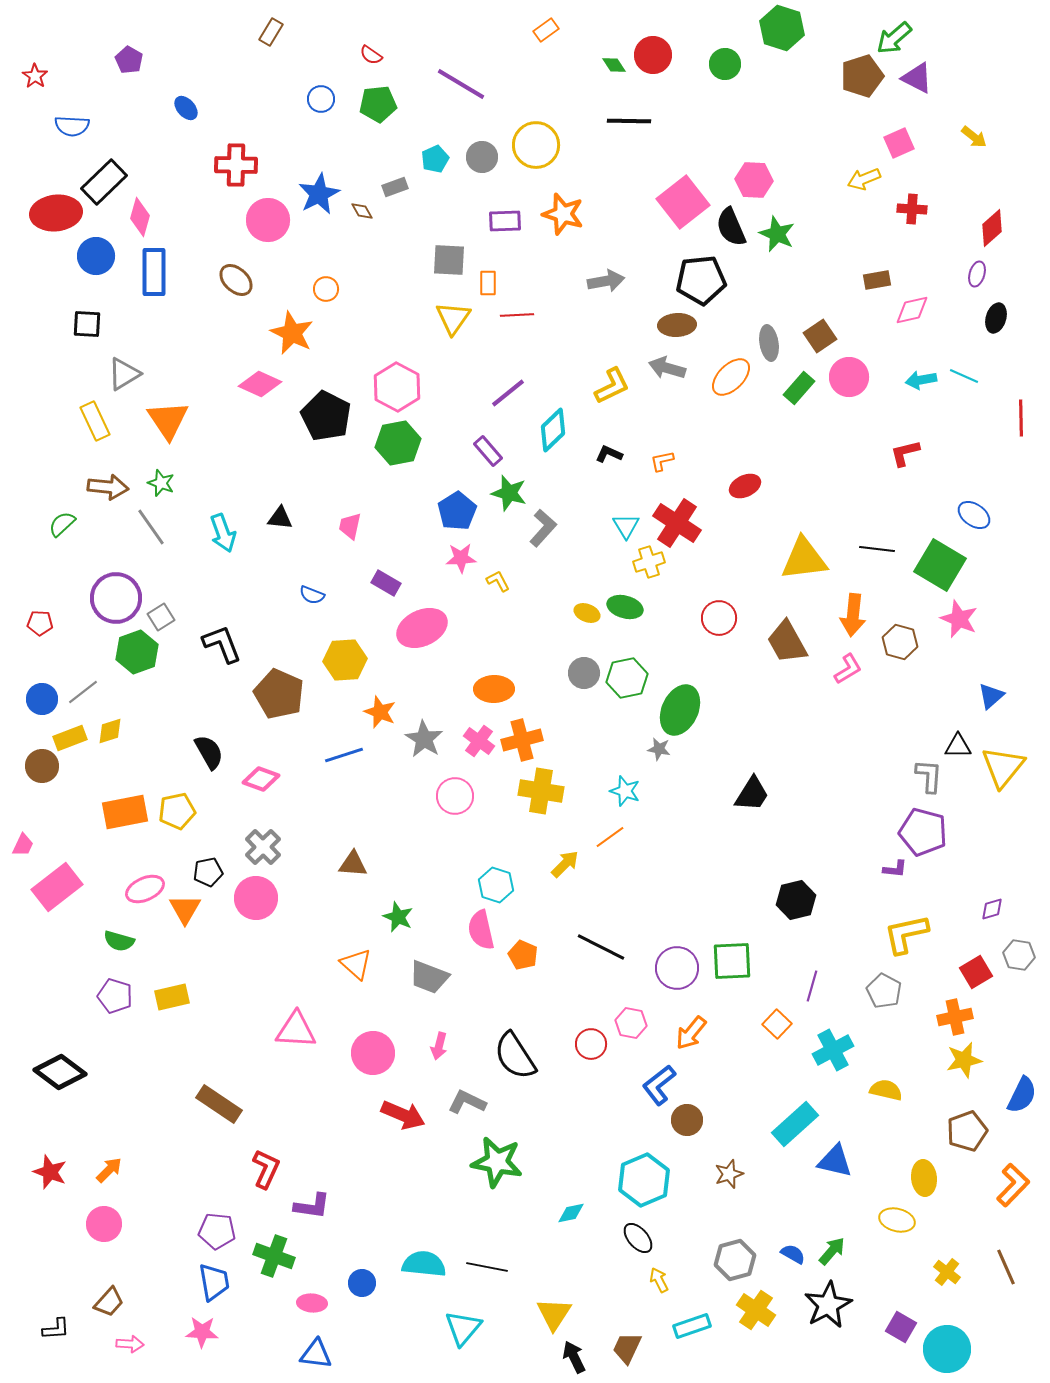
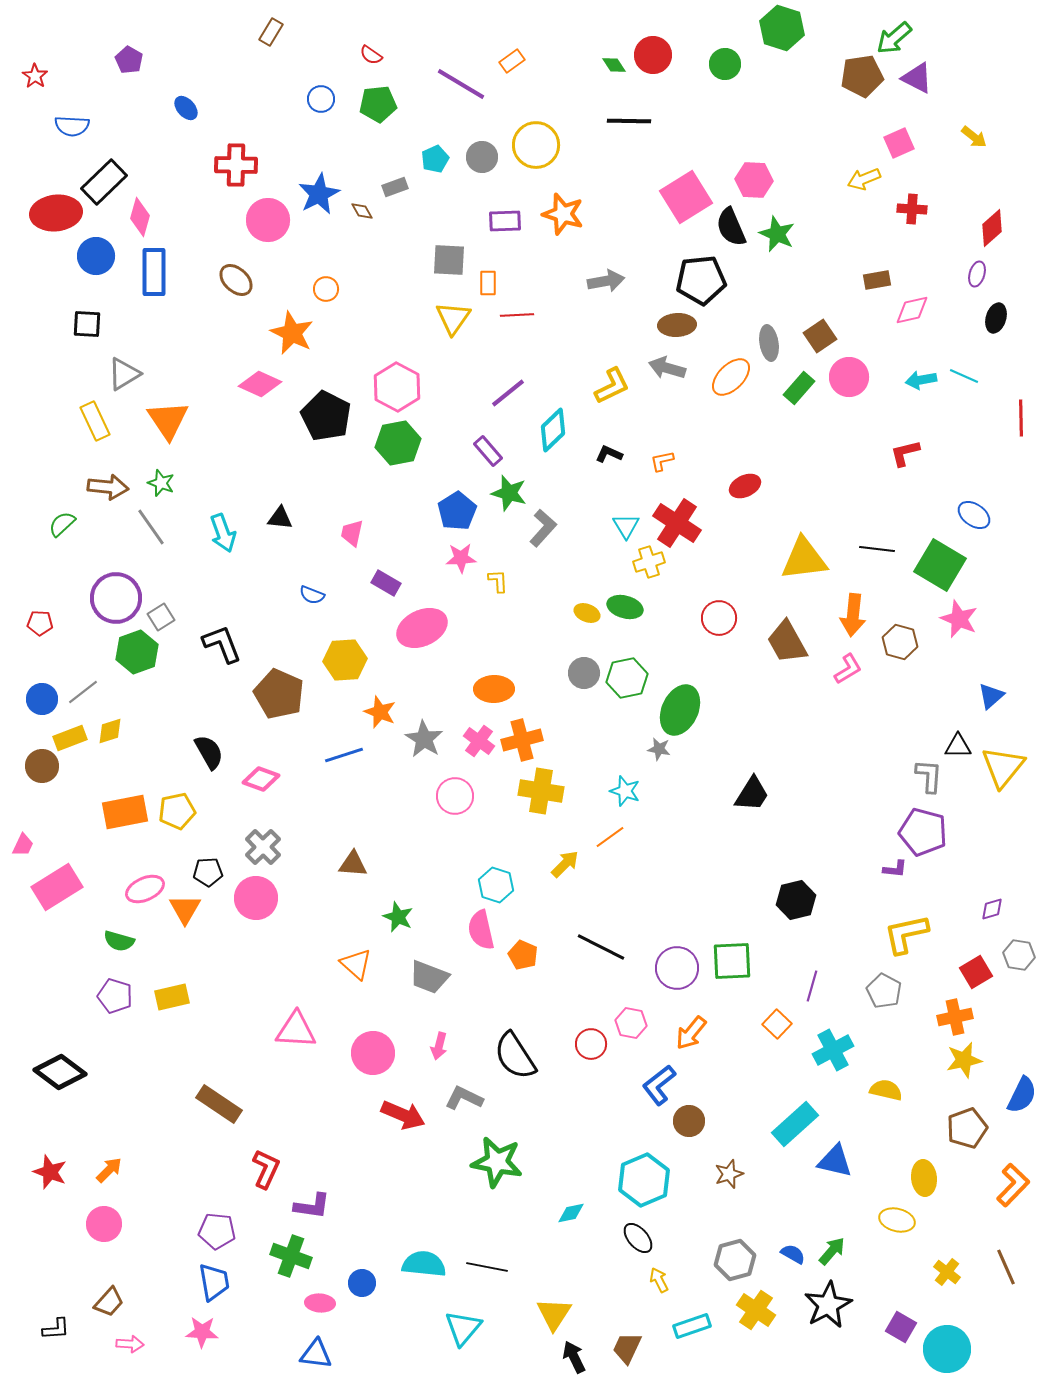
orange rectangle at (546, 30): moved 34 px left, 31 px down
brown pentagon at (862, 76): rotated 9 degrees clockwise
pink square at (683, 202): moved 3 px right, 5 px up; rotated 6 degrees clockwise
pink trapezoid at (350, 526): moved 2 px right, 7 px down
yellow L-shape at (498, 581): rotated 25 degrees clockwise
black pentagon at (208, 872): rotated 8 degrees clockwise
pink rectangle at (57, 887): rotated 6 degrees clockwise
gray L-shape at (467, 1102): moved 3 px left, 4 px up
brown circle at (687, 1120): moved 2 px right, 1 px down
brown pentagon at (967, 1131): moved 3 px up
green cross at (274, 1256): moved 17 px right
pink ellipse at (312, 1303): moved 8 px right
